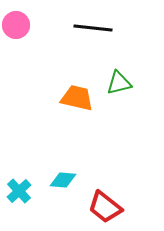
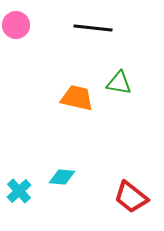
green triangle: rotated 24 degrees clockwise
cyan diamond: moved 1 px left, 3 px up
red trapezoid: moved 26 px right, 10 px up
